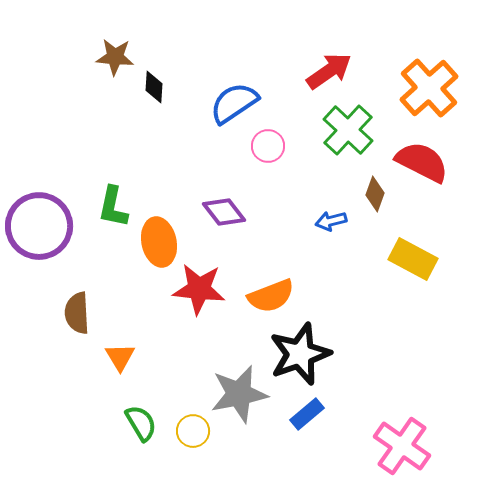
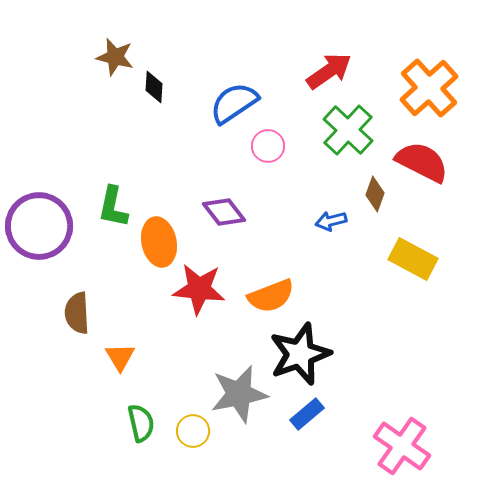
brown star: rotated 9 degrees clockwise
green semicircle: rotated 18 degrees clockwise
